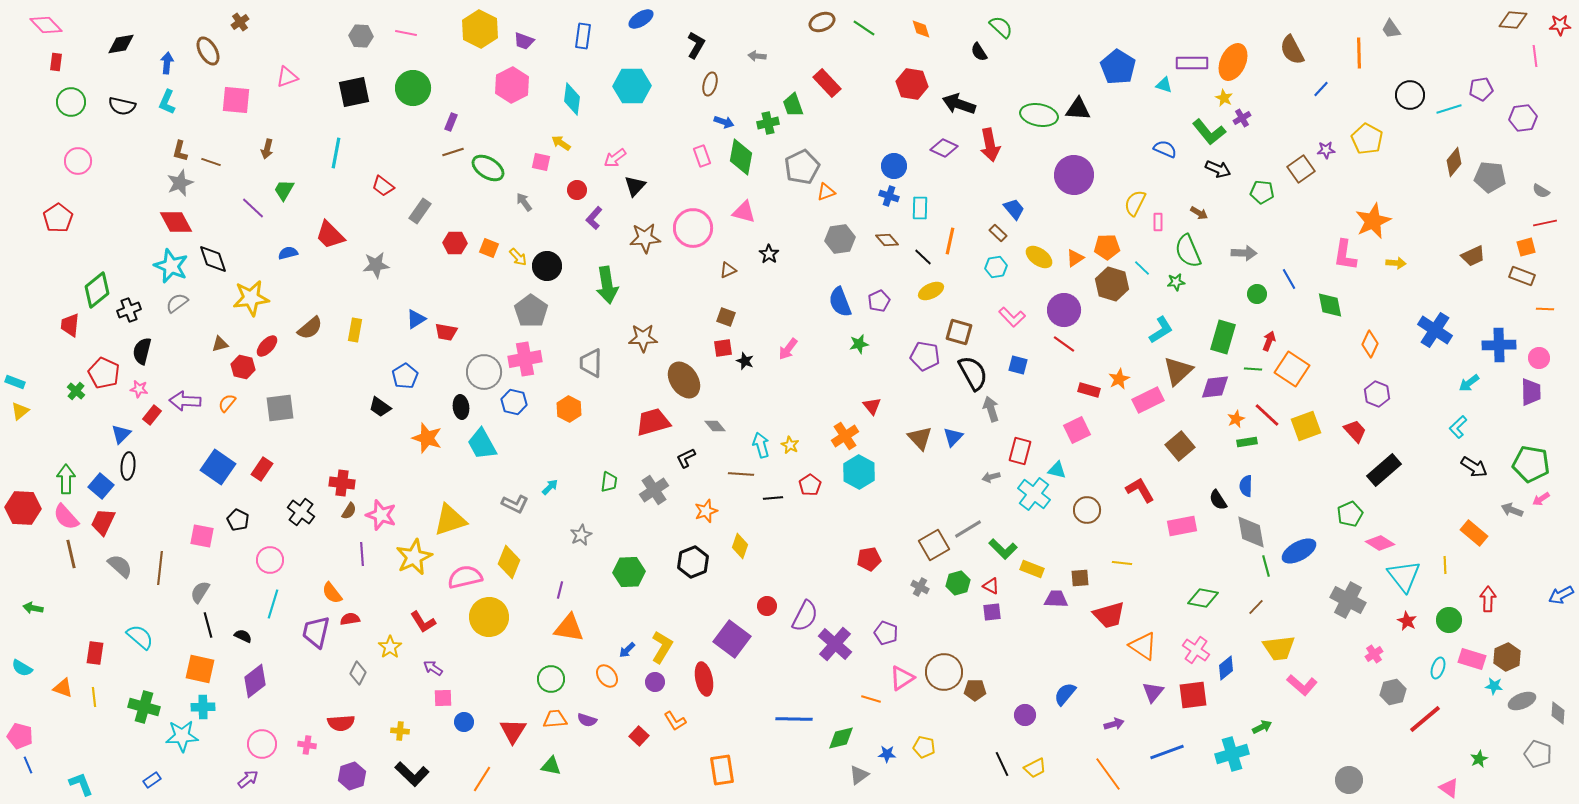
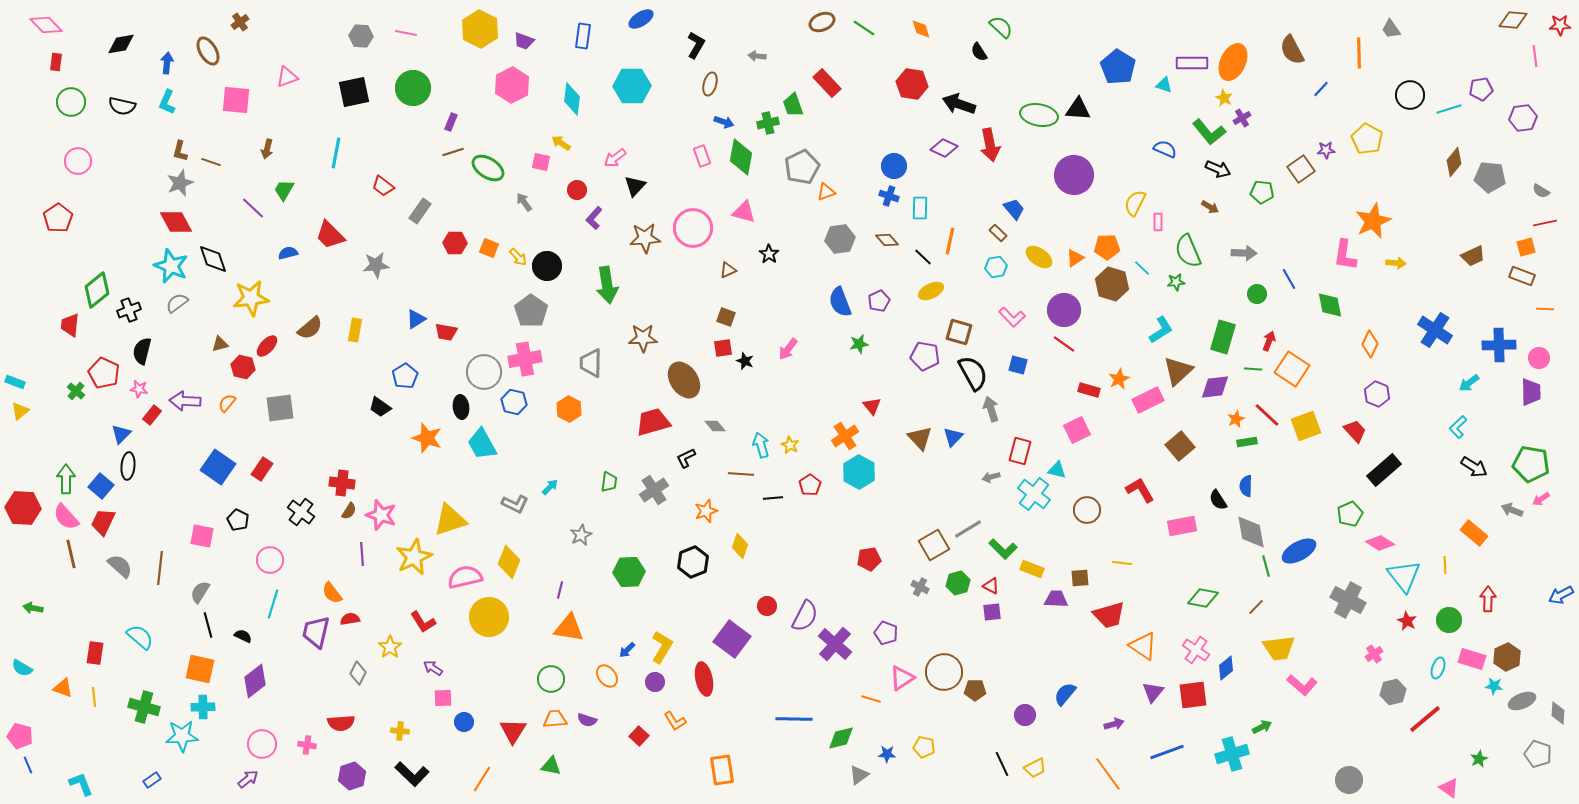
brown arrow at (1199, 213): moved 11 px right, 6 px up
